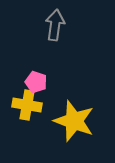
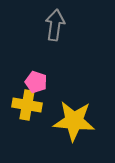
yellow star: rotated 15 degrees counterclockwise
